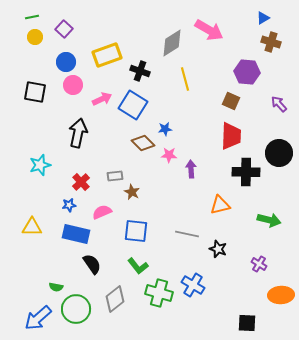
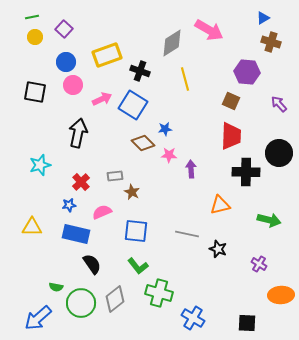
blue cross at (193, 285): moved 33 px down
green circle at (76, 309): moved 5 px right, 6 px up
